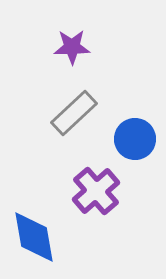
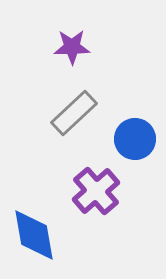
blue diamond: moved 2 px up
